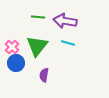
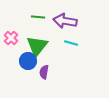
cyan line: moved 3 px right
pink cross: moved 1 px left, 9 px up
blue circle: moved 12 px right, 2 px up
purple semicircle: moved 3 px up
